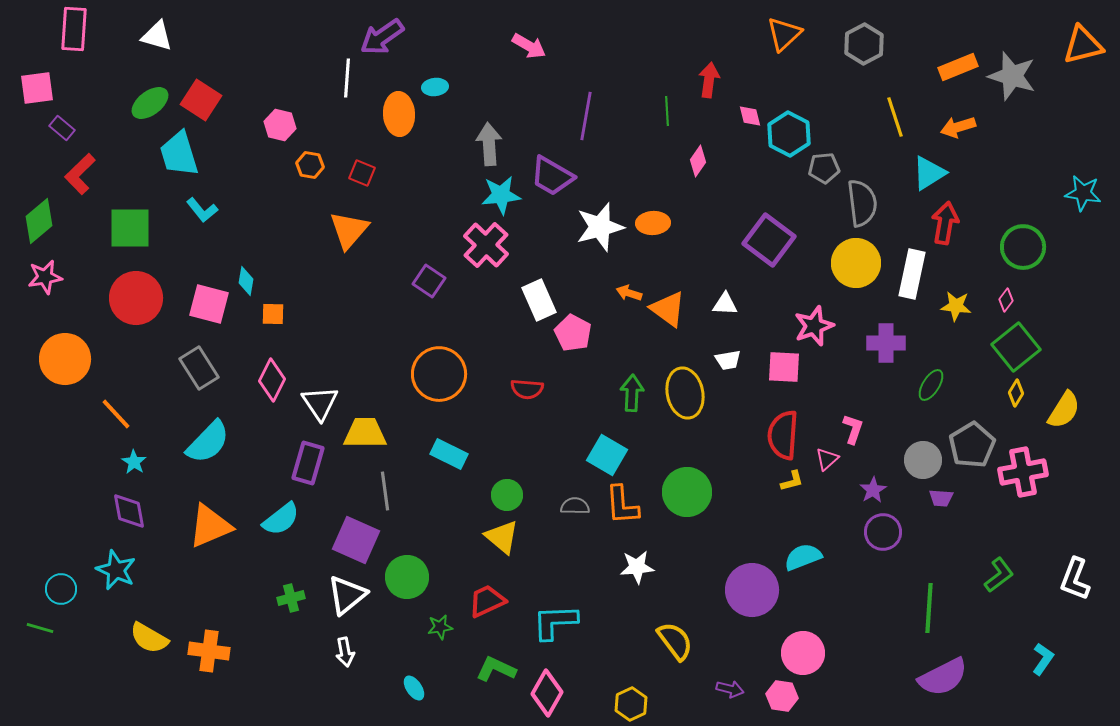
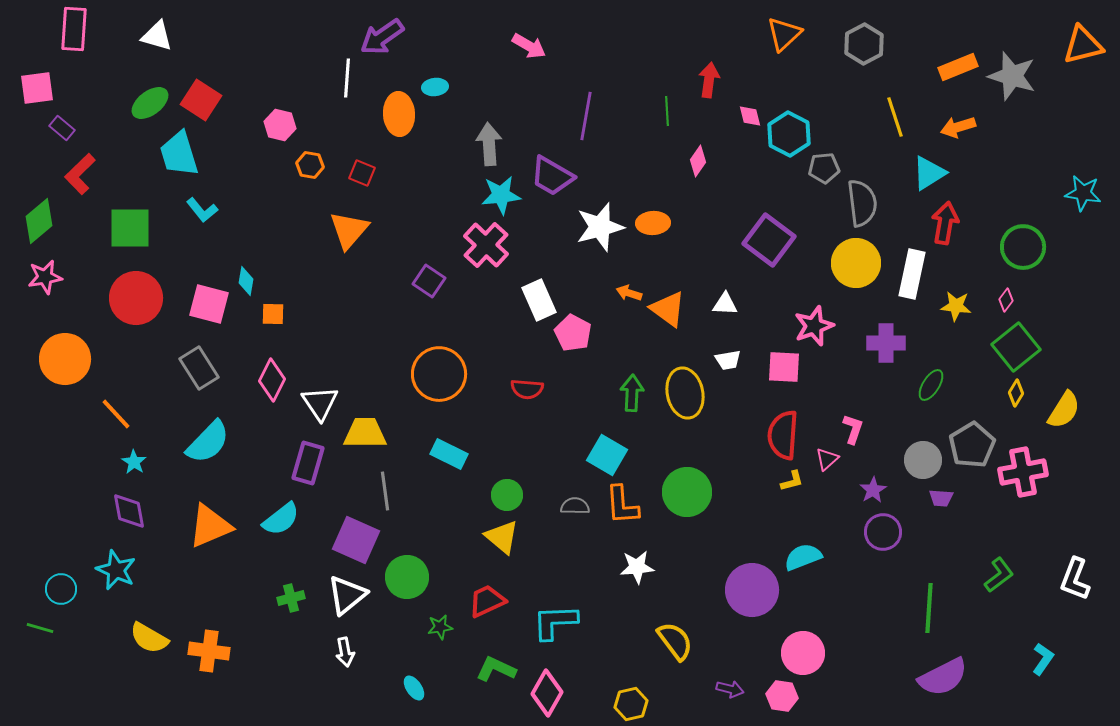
yellow hexagon at (631, 704): rotated 12 degrees clockwise
